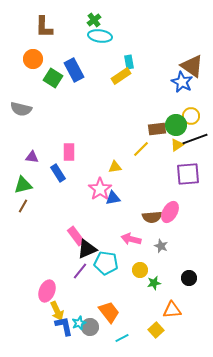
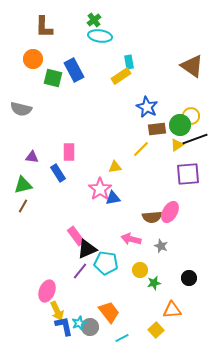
green square at (53, 78): rotated 18 degrees counterclockwise
blue star at (182, 82): moved 35 px left, 25 px down
green circle at (176, 125): moved 4 px right
